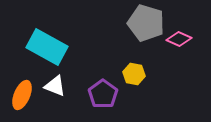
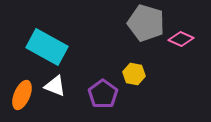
pink diamond: moved 2 px right
